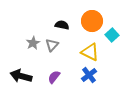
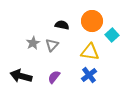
yellow triangle: rotated 18 degrees counterclockwise
